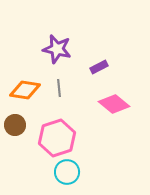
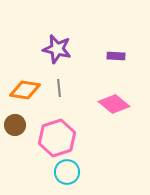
purple rectangle: moved 17 px right, 11 px up; rotated 30 degrees clockwise
